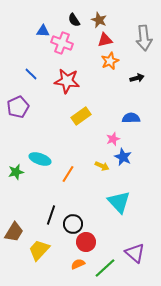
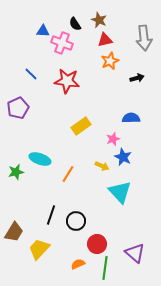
black semicircle: moved 1 px right, 4 px down
purple pentagon: moved 1 px down
yellow rectangle: moved 10 px down
cyan triangle: moved 1 px right, 10 px up
black circle: moved 3 px right, 3 px up
red circle: moved 11 px right, 2 px down
yellow trapezoid: moved 1 px up
green line: rotated 40 degrees counterclockwise
